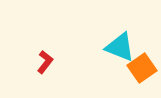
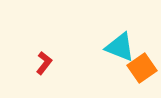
red L-shape: moved 1 px left, 1 px down
